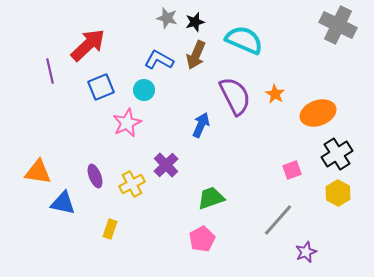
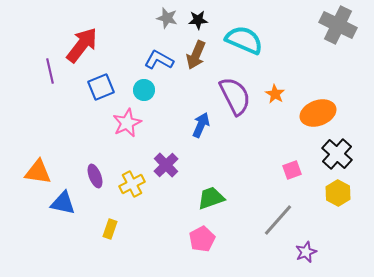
black star: moved 3 px right, 2 px up; rotated 12 degrees clockwise
red arrow: moved 6 px left; rotated 9 degrees counterclockwise
black cross: rotated 16 degrees counterclockwise
